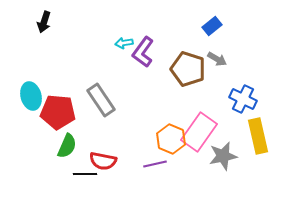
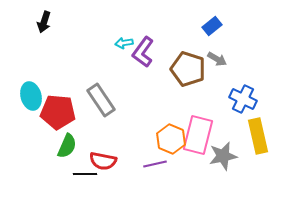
pink rectangle: moved 1 px left, 3 px down; rotated 21 degrees counterclockwise
